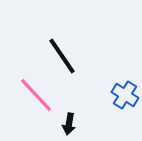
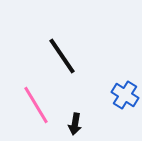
pink line: moved 10 px down; rotated 12 degrees clockwise
black arrow: moved 6 px right
